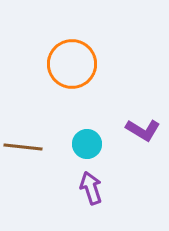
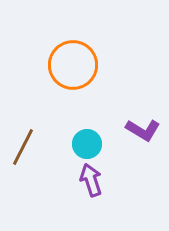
orange circle: moved 1 px right, 1 px down
brown line: rotated 69 degrees counterclockwise
purple arrow: moved 8 px up
